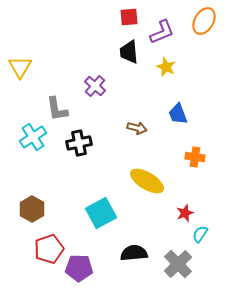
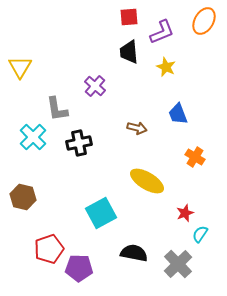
cyan cross: rotated 12 degrees counterclockwise
orange cross: rotated 24 degrees clockwise
brown hexagon: moved 9 px left, 12 px up; rotated 15 degrees counterclockwise
black semicircle: rotated 16 degrees clockwise
